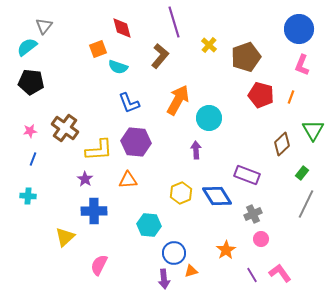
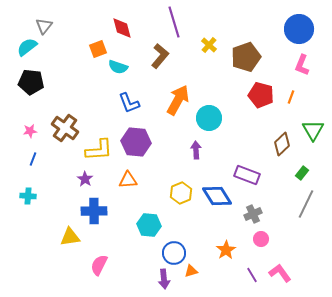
yellow triangle at (65, 237): moved 5 px right; rotated 35 degrees clockwise
